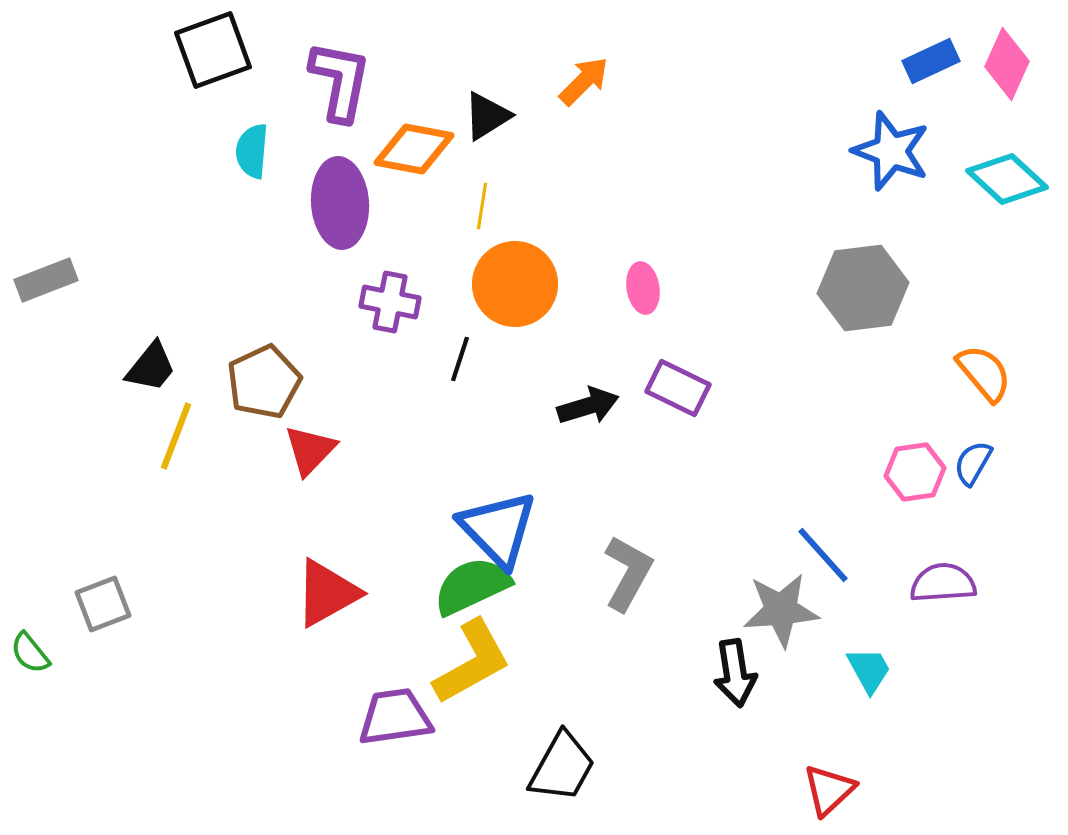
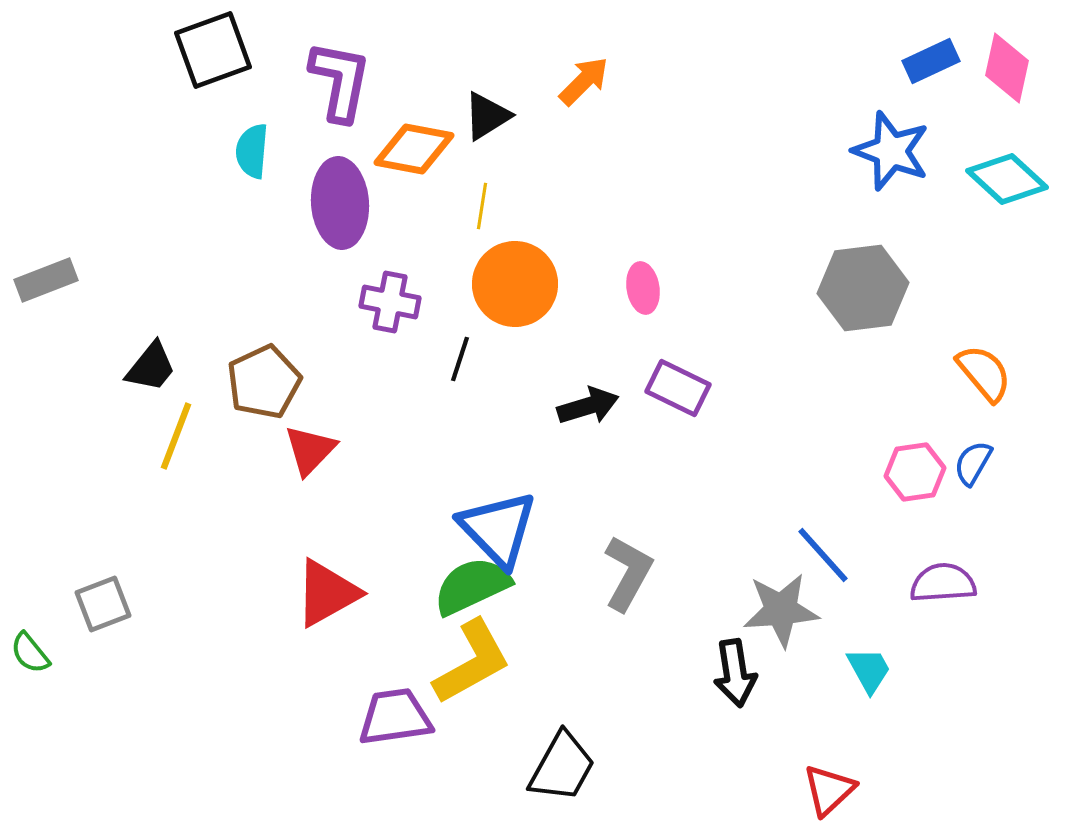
pink diamond at (1007, 64): moved 4 px down; rotated 12 degrees counterclockwise
